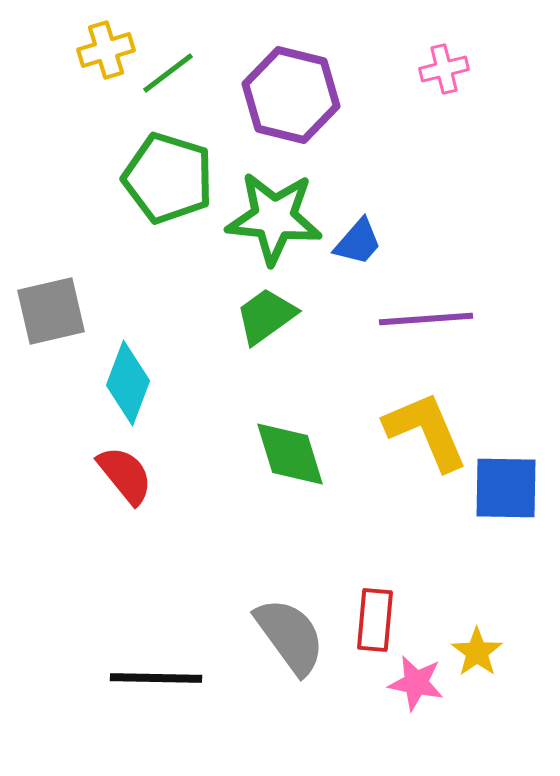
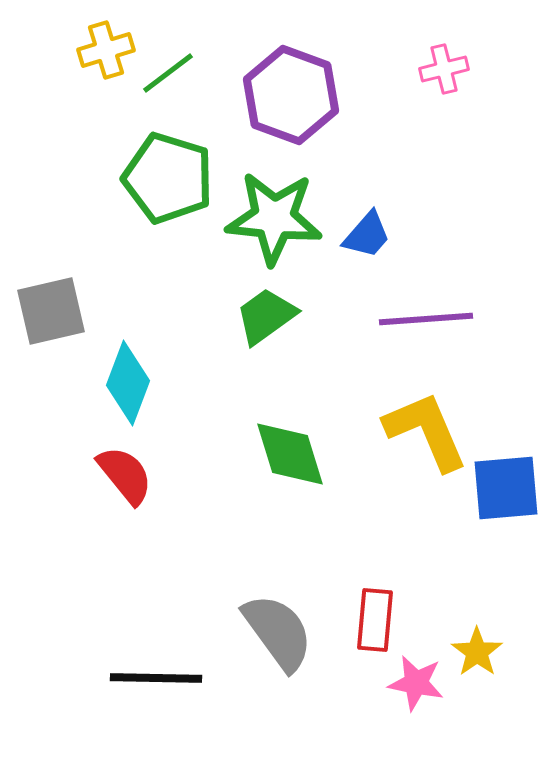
purple hexagon: rotated 6 degrees clockwise
blue trapezoid: moved 9 px right, 7 px up
blue square: rotated 6 degrees counterclockwise
gray semicircle: moved 12 px left, 4 px up
